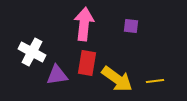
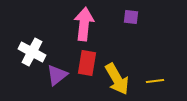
purple square: moved 9 px up
purple triangle: rotated 30 degrees counterclockwise
yellow arrow: rotated 24 degrees clockwise
